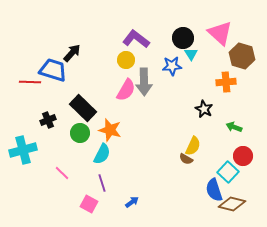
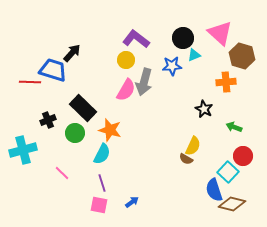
cyan triangle: moved 3 px right, 1 px down; rotated 40 degrees clockwise
gray arrow: rotated 16 degrees clockwise
green circle: moved 5 px left
pink square: moved 10 px right, 1 px down; rotated 18 degrees counterclockwise
